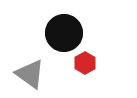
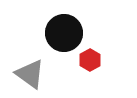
red hexagon: moved 5 px right, 3 px up
